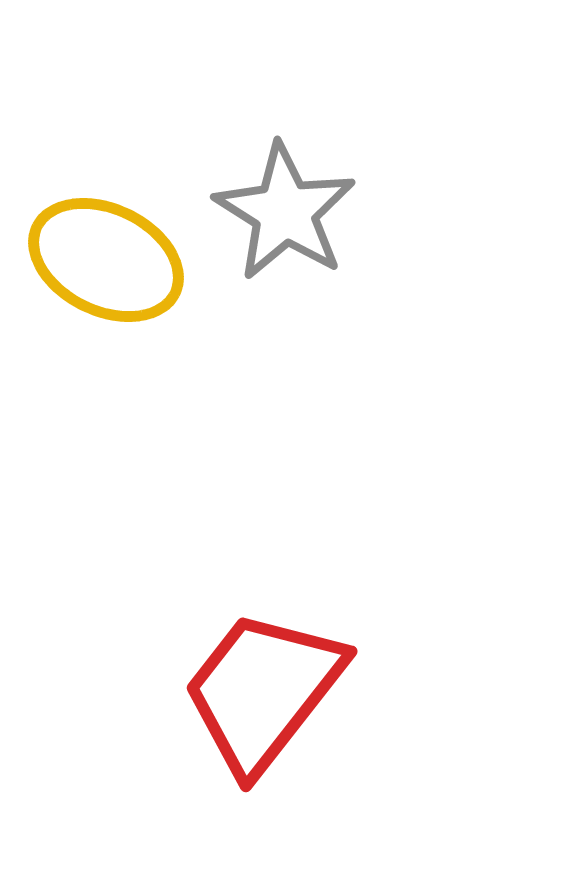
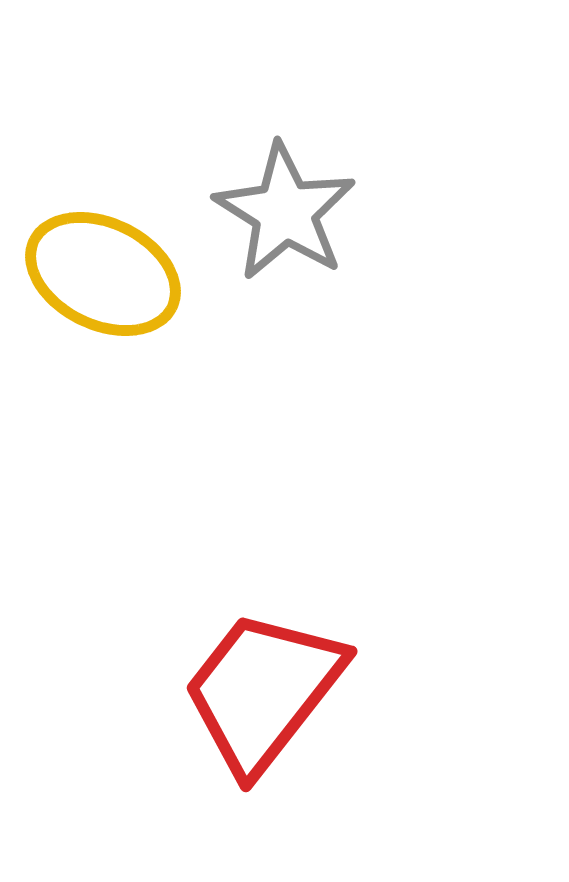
yellow ellipse: moved 3 px left, 14 px down
